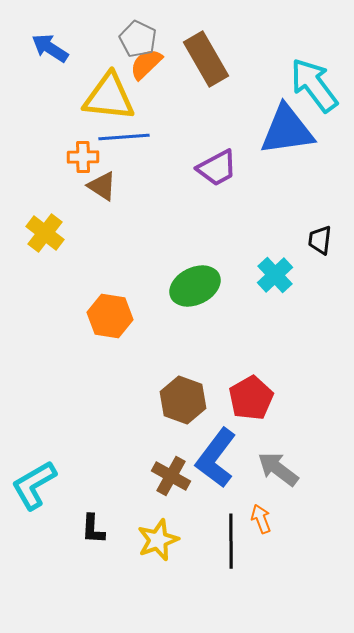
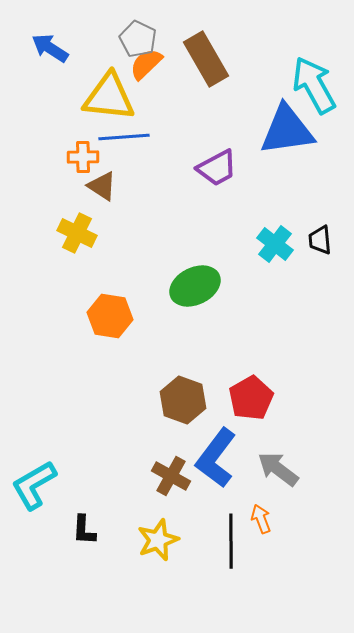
cyan arrow: rotated 8 degrees clockwise
yellow cross: moved 32 px right; rotated 12 degrees counterclockwise
black trapezoid: rotated 12 degrees counterclockwise
cyan cross: moved 31 px up; rotated 9 degrees counterclockwise
black L-shape: moved 9 px left, 1 px down
